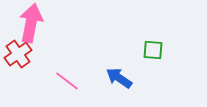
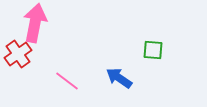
pink arrow: moved 4 px right
